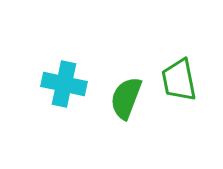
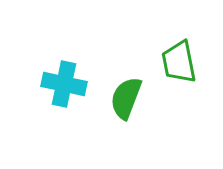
green trapezoid: moved 18 px up
